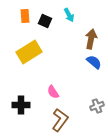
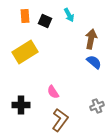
yellow rectangle: moved 4 px left
